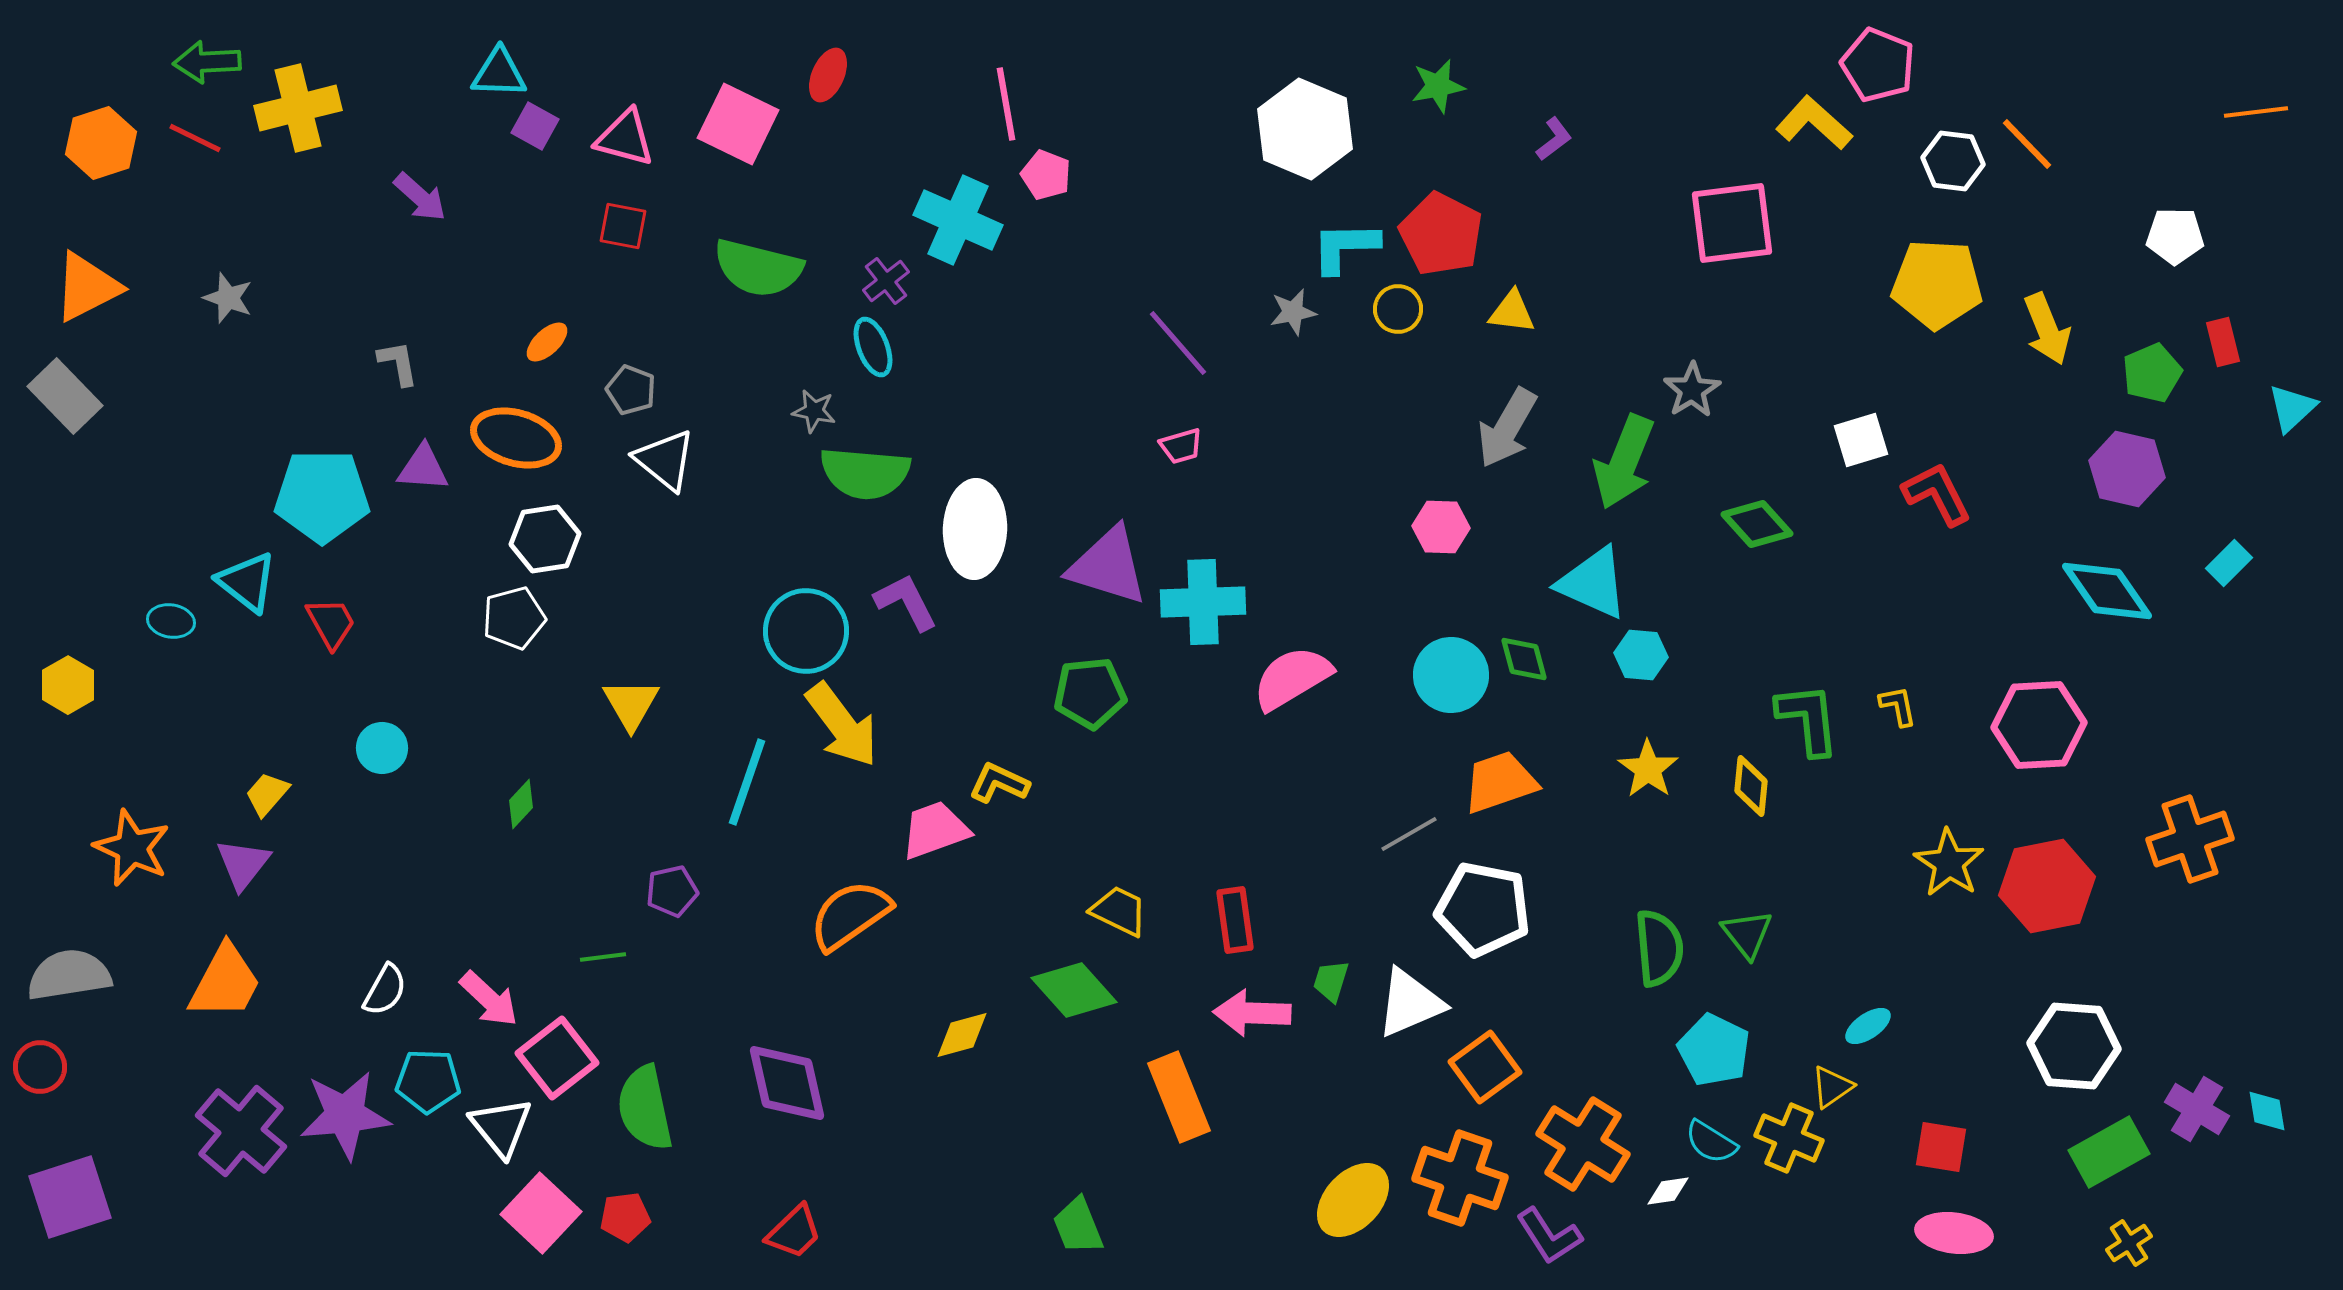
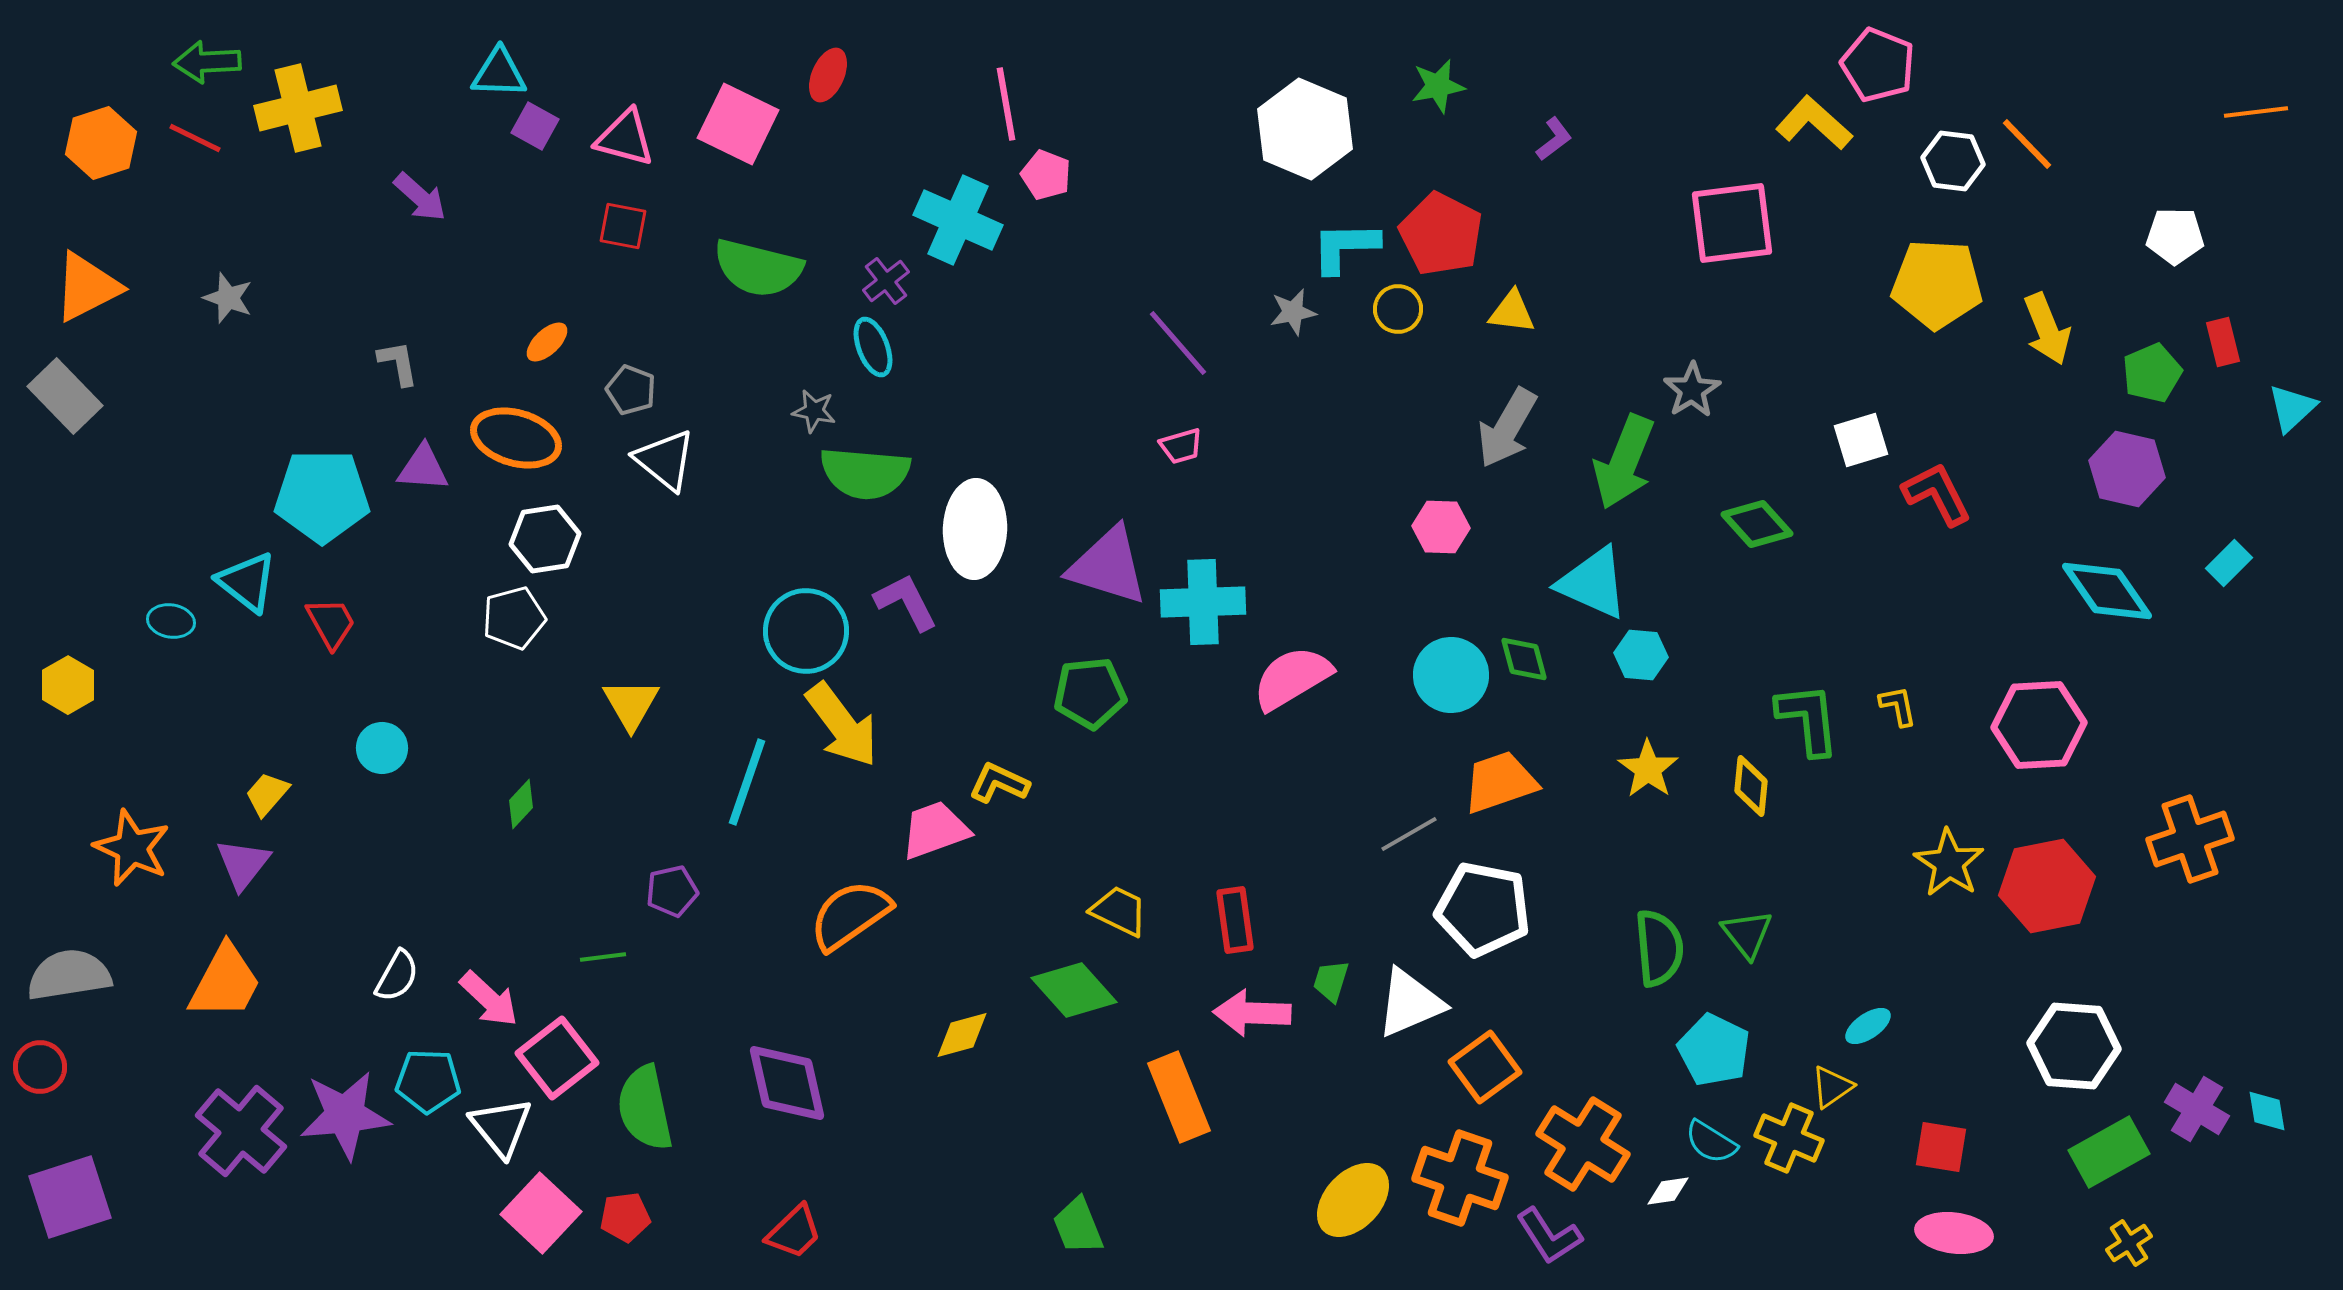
white semicircle at (385, 990): moved 12 px right, 14 px up
